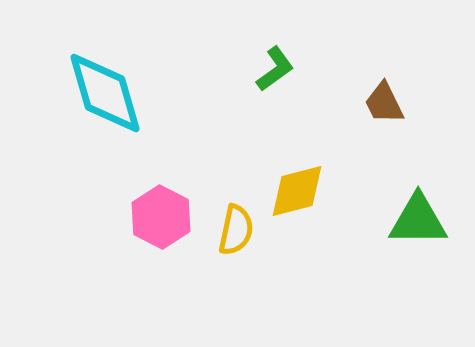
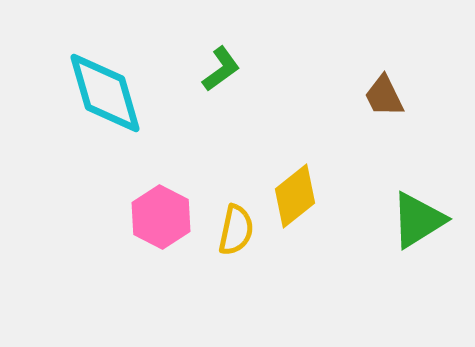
green L-shape: moved 54 px left
brown trapezoid: moved 7 px up
yellow diamond: moved 2 px left, 5 px down; rotated 24 degrees counterclockwise
green triangle: rotated 32 degrees counterclockwise
